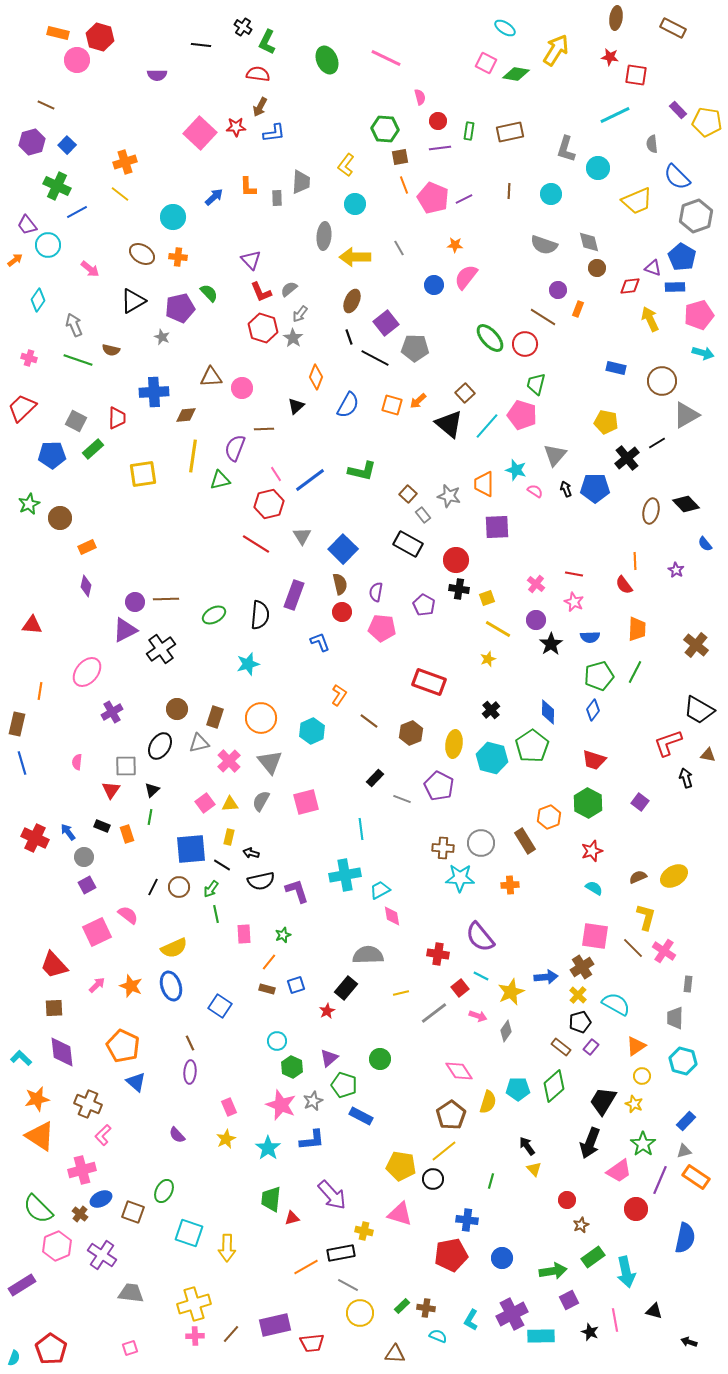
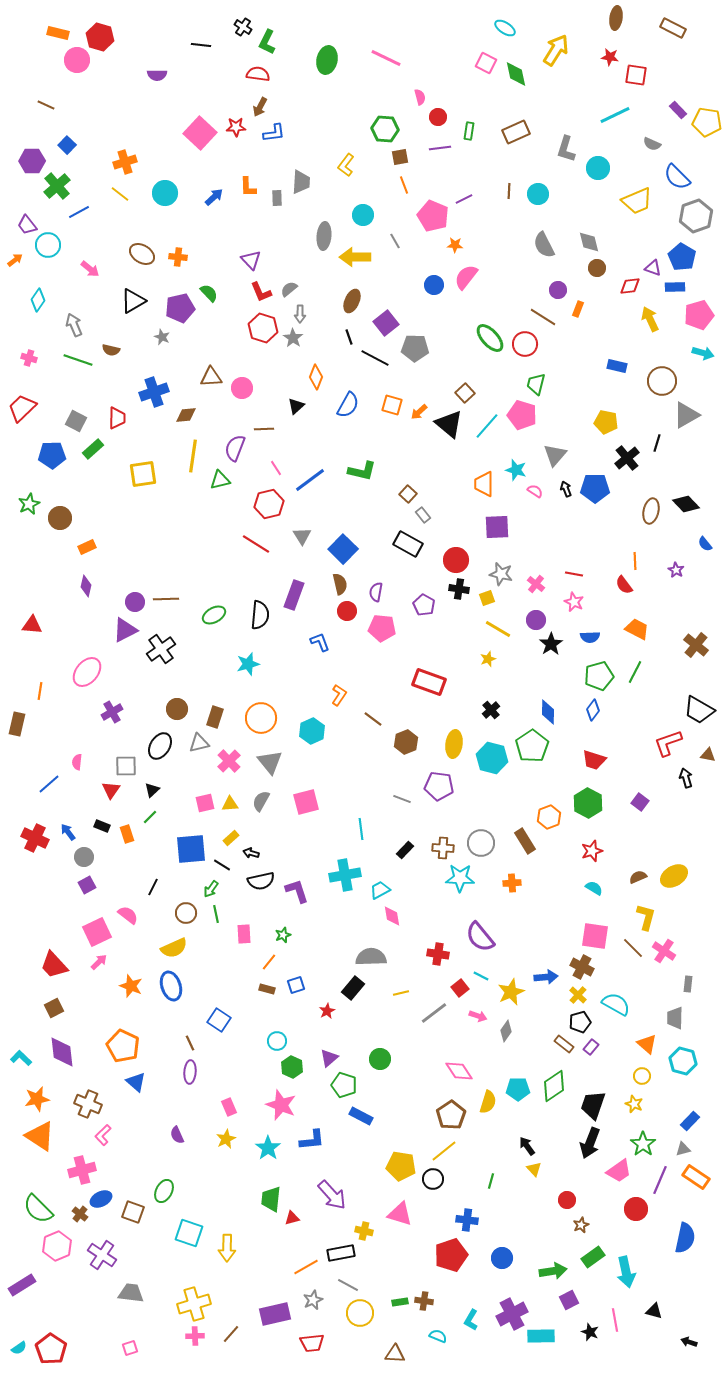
green ellipse at (327, 60): rotated 36 degrees clockwise
green diamond at (516, 74): rotated 68 degrees clockwise
red circle at (438, 121): moved 4 px up
brown rectangle at (510, 132): moved 6 px right; rotated 12 degrees counterclockwise
purple hexagon at (32, 142): moved 19 px down; rotated 15 degrees clockwise
gray semicircle at (652, 144): rotated 60 degrees counterclockwise
green cross at (57, 186): rotated 24 degrees clockwise
cyan circle at (551, 194): moved 13 px left
pink pentagon at (433, 198): moved 18 px down
cyan circle at (355, 204): moved 8 px right, 11 px down
blue line at (77, 212): moved 2 px right
cyan circle at (173, 217): moved 8 px left, 24 px up
gray semicircle at (544, 245): rotated 44 degrees clockwise
gray line at (399, 248): moved 4 px left, 7 px up
gray arrow at (300, 314): rotated 36 degrees counterclockwise
blue rectangle at (616, 368): moved 1 px right, 2 px up
blue cross at (154, 392): rotated 16 degrees counterclockwise
orange arrow at (418, 401): moved 1 px right, 11 px down
black line at (657, 443): rotated 42 degrees counterclockwise
pink line at (276, 474): moved 6 px up
gray star at (449, 496): moved 52 px right, 78 px down
red circle at (342, 612): moved 5 px right, 1 px up
orange trapezoid at (637, 629): rotated 65 degrees counterclockwise
brown line at (369, 721): moved 4 px right, 2 px up
brown hexagon at (411, 733): moved 5 px left, 9 px down
blue line at (22, 763): moved 27 px right, 21 px down; rotated 65 degrees clockwise
black rectangle at (375, 778): moved 30 px right, 72 px down
purple pentagon at (439, 786): rotated 20 degrees counterclockwise
pink square at (205, 803): rotated 24 degrees clockwise
green line at (150, 817): rotated 35 degrees clockwise
yellow rectangle at (229, 837): moved 2 px right, 1 px down; rotated 35 degrees clockwise
orange cross at (510, 885): moved 2 px right, 2 px up
brown circle at (179, 887): moved 7 px right, 26 px down
gray semicircle at (368, 955): moved 3 px right, 2 px down
brown cross at (582, 967): rotated 30 degrees counterclockwise
pink arrow at (97, 985): moved 2 px right, 23 px up
black rectangle at (346, 988): moved 7 px right
blue square at (220, 1006): moved 1 px left, 14 px down
brown square at (54, 1008): rotated 24 degrees counterclockwise
orange triangle at (636, 1046): moved 11 px right, 2 px up; rotated 45 degrees counterclockwise
brown rectangle at (561, 1047): moved 3 px right, 3 px up
green diamond at (554, 1086): rotated 8 degrees clockwise
gray star at (313, 1101): moved 199 px down
black trapezoid at (603, 1101): moved 10 px left, 4 px down; rotated 12 degrees counterclockwise
blue rectangle at (686, 1121): moved 4 px right
purple semicircle at (177, 1135): rotated 18 degrees clockwise
gray triangle at (684, 1151): moved 1 px left, 2 px up
red pentagon at (451, 1255): rotated 8 degrees counterclockwise
green rectangle at (402, 1306): moved 2 px left, 4 px up; rotated 35 degrees clockwise
brown cross at (426, 1308): moved 2 px left, 7 px up
purple rectangle at (275, 1325): moved 11 px up
cyan semicircle at (14, 1358): moved 5 px right, 10 px up; rotated 35 degrees clockwise
